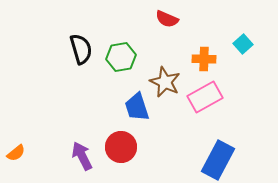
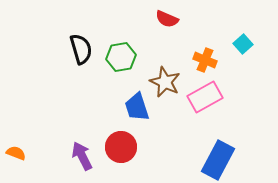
orange cross: moved 1 px right, 1 px down; rotated 20 degrees clockwise
orange semicircle: rotated 120 degrees counterclockwise
